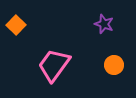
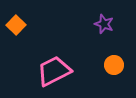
pink trapezoid: moved 6 px down; rotated 27 degrees clockwise
